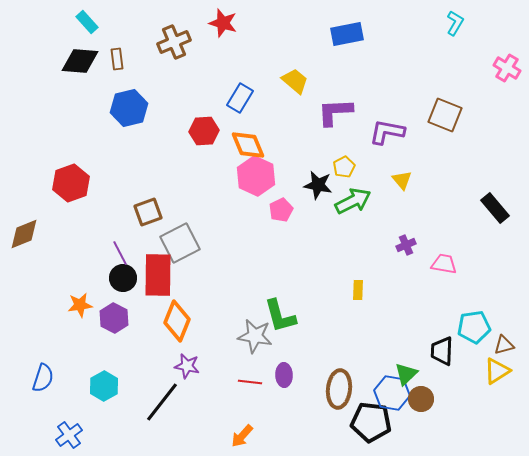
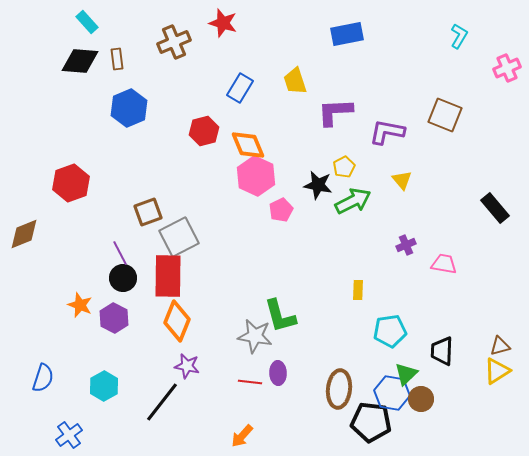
cyan L-shape at (455, 23): moved 4 px right, 13 px down
pink cross at (507, 68): rotated 36 degrees clockwise
yellow trapezoid at (295, 81): rotated 148 degrees counterclockwise
blue rectangle at (240, 98): moved 10 px up
blue hexagon at (129, 108): rotated 9 degrees counterclockwise
red hexagon at (204, 131): rotated 12 degrees counterclockwise
gray square at (180, 243): moved 1 px left, 6 px up
red rectangle at (158, 275): moved 10 px right, 1 px down
orange star at (80, 305): rotated 30 degrees clockwise
cyan pentagon at (474, 327): moved 84 px left, 4 px down
brown triangle at (504, 345): moved 4 px left, 1 px down
purple ellipse at (284, 375): moved 6 px left, 2 px up
